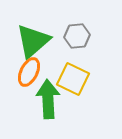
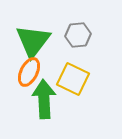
gray hexagon: moved 1 px right, 1 px up
green triangle: rotated 12 degrees counterclockwise
green arrow: moved 4 px left
